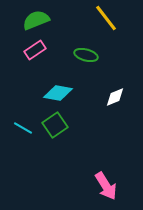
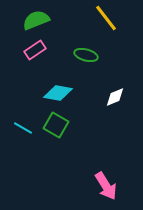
green square: moved 1 px right; rotated 25 degrees counterclockwise
